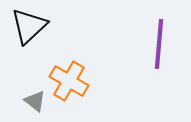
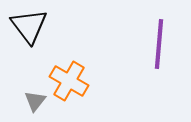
black triangle: rotated 24 degrees counterclockwise
gray triangle: rotated 30 degrees clockwise
